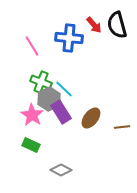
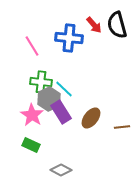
green cross: rotated 15 degrees counterclockwise
